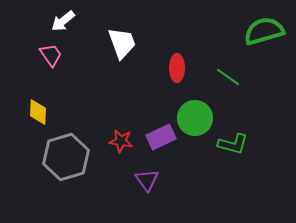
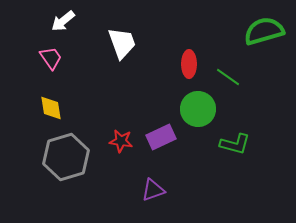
pink trapezoid: moved 3 px down
red ellipse: moved 12 px right, 4 px up
yellow diamond: moved 13 px right, 4 px up; rotated 12 degrees counterclockwise
green circle: moved 3 px right, 9 px up
green L-shape: moved 2 px right
purple triangle: moved 6 px right, 10 px down; rotated 45 degrees clockwise
